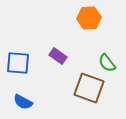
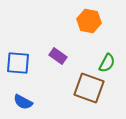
orange hexagon: moved 3 px down; rotated 15 degrees clockwise
green semicircle: rotated 114 degrees counterclockwise
